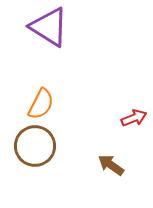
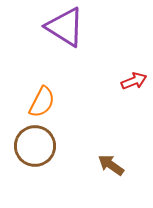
purple triangle: moved 16 px right
orange semicircle: moved 1 px right, 2 px up
red arrow: moved 37 px up
